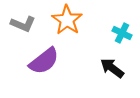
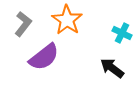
gray L-shape: rotated 75 degrees counterclockwise
purple semicircle: moved 4 px up
